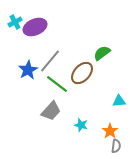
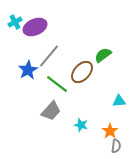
green semicircle: moved 1 px right, 2 px down
gray line: moved 1 px left, 5 px up
brown ellipse: moved 1 px up
